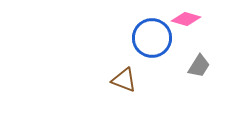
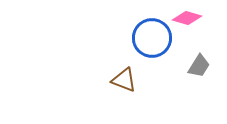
pink diamond: moved 1 px right, 1 px up
